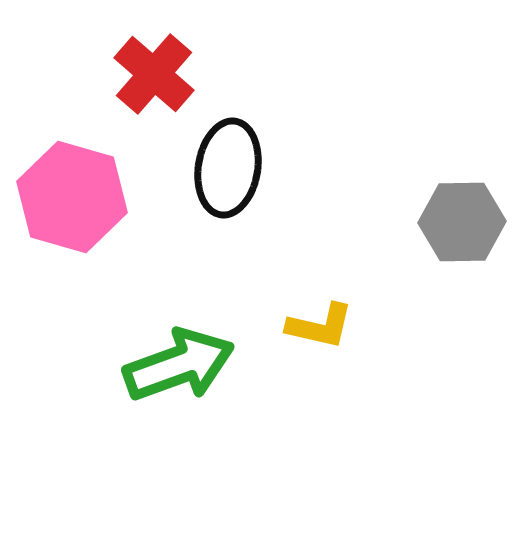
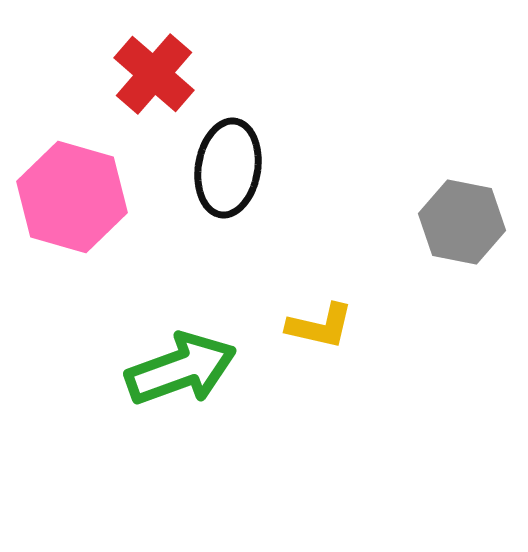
gray hexagon: rotated 12 degrees clockwise
green arrow: moved 2 px right, 4 px down
